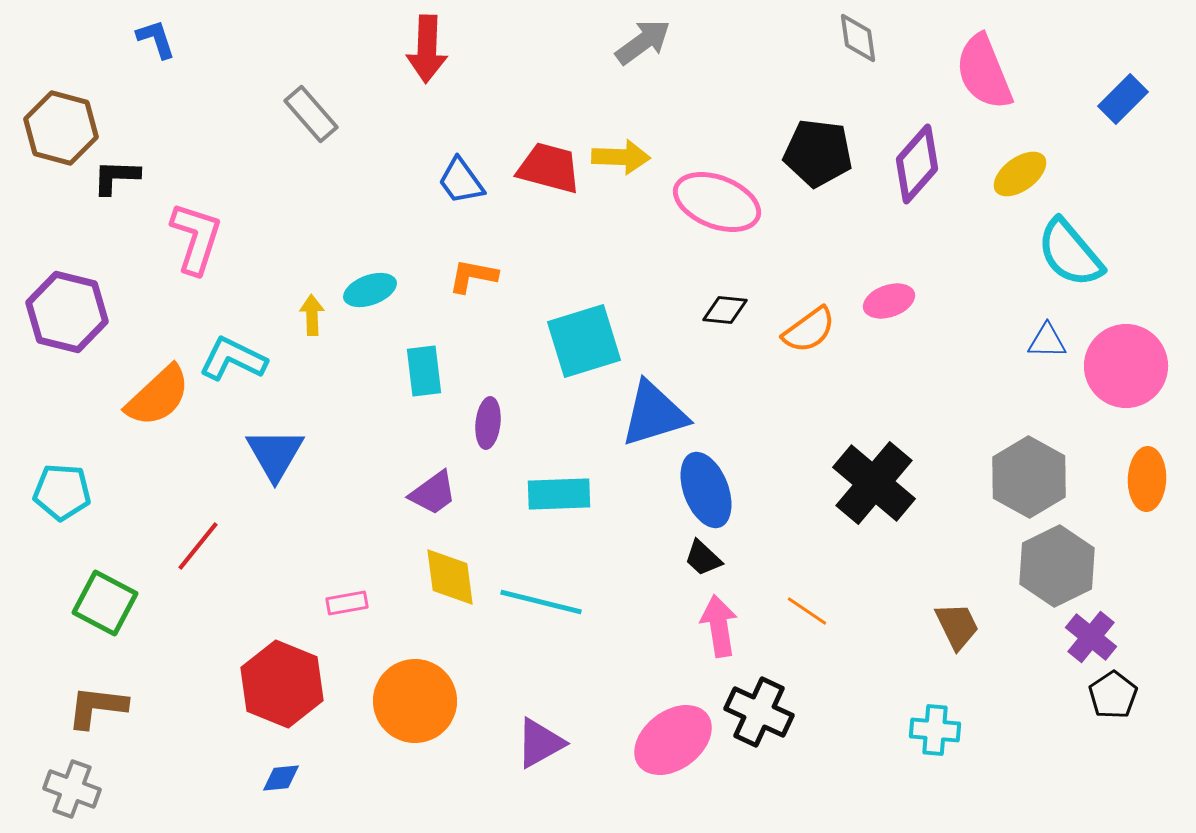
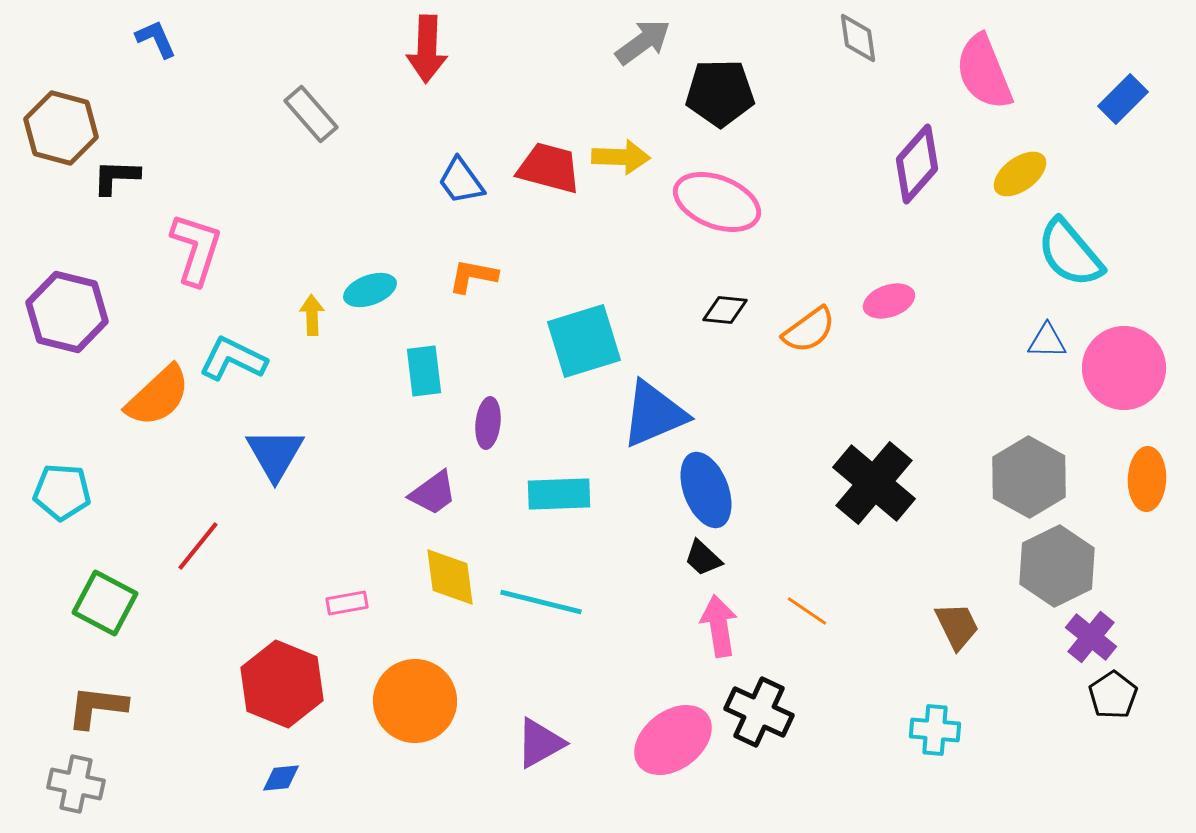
blue L-shape at (156, 39): rotated 6 degrees counterclockwise
black pentagon at (818, 153): moved 98 px left, 60 px up; rotated 8 degrees counterclockwise
pink L-shape at (196, 238): moved 11 px down
pink circle at (1126, 366): moved 2 px left, 2 px down
blue triangle at (654, 414): rotated 6 degrees counterclockwise
gray cross at (72, 789): moved 4 px right, 5 px up; rotated 8 degrees counterclockwise
